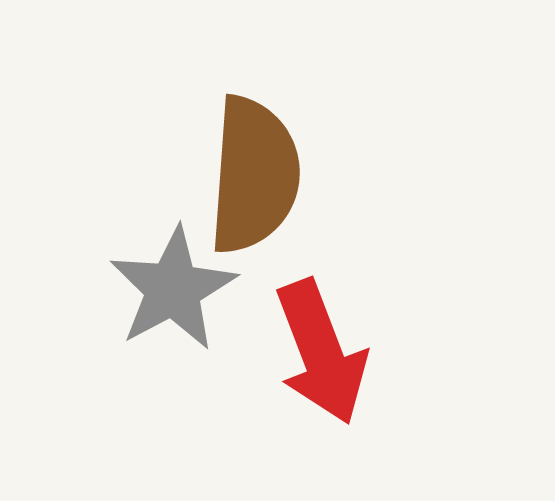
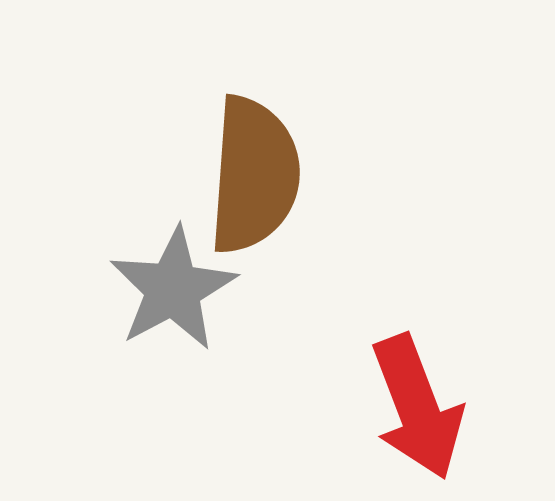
red arrow: moved 96 px right, 55 px down
